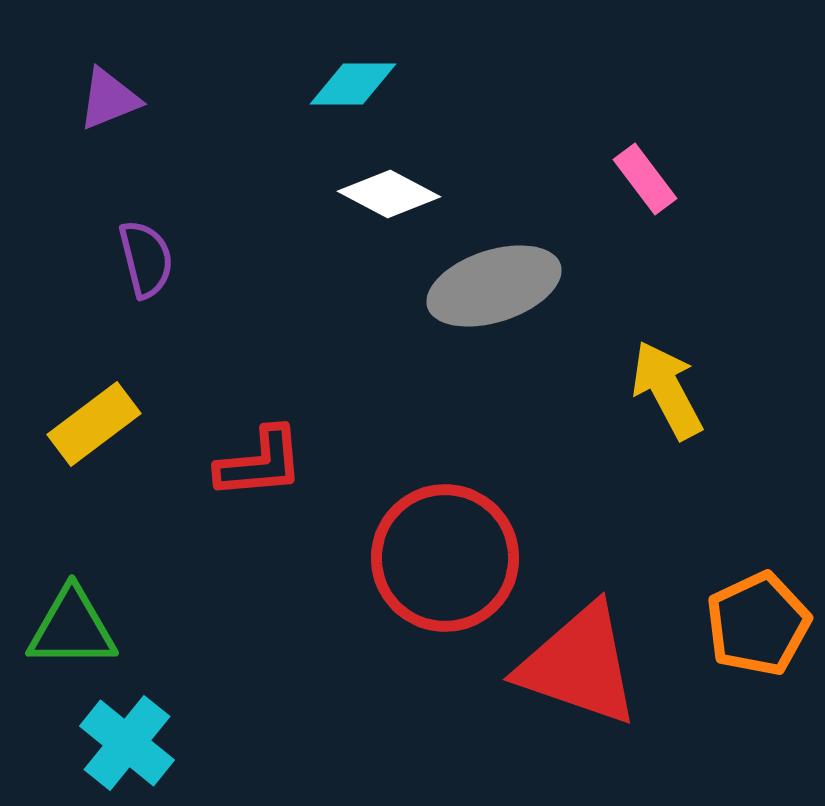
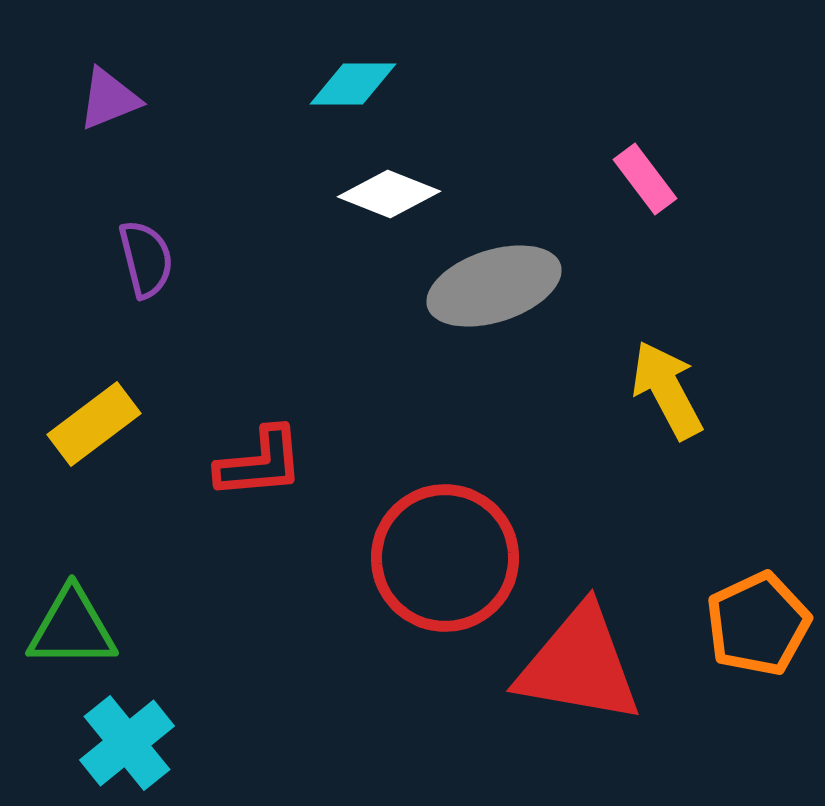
white diamond: rotated 6 degrees counterclockwise
red triangle: rotated 9 degrees counterclockwise
cyan cross: rotated 12 degrees clockwise
